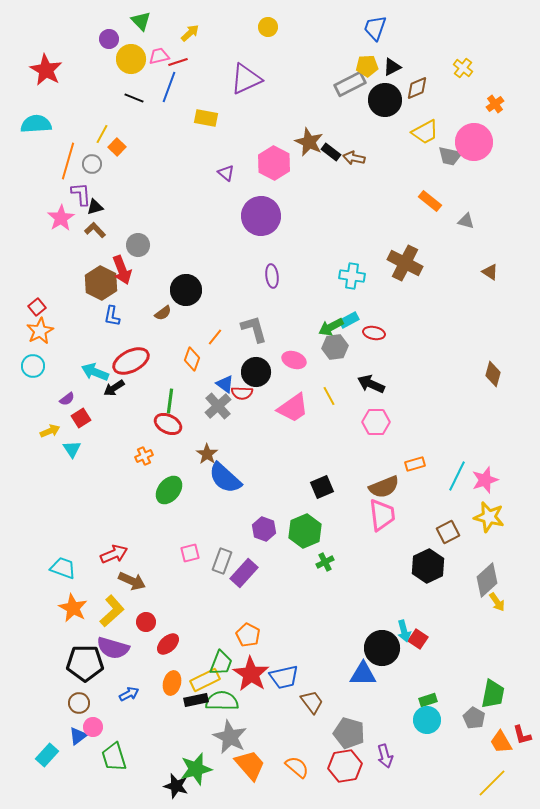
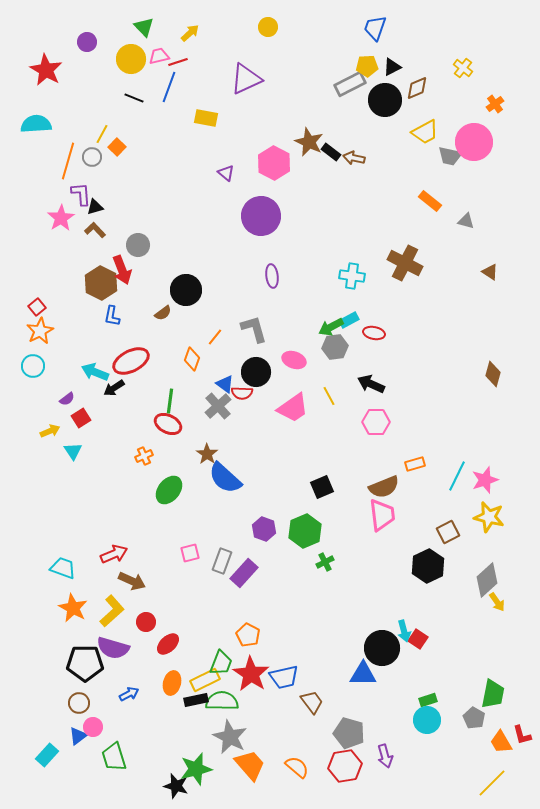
green triangle at (141, 21): moved 3 px right, 6 px down
purple circle at (109, 39): moved 22 px left, 3 px down
gray circle at (92, 164): moved 7 px up
cyan triangle at (72, 449): moved 1 px right, 2 px down
